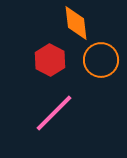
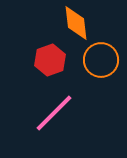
red hexagon: rotated 12 degrees clockwise
